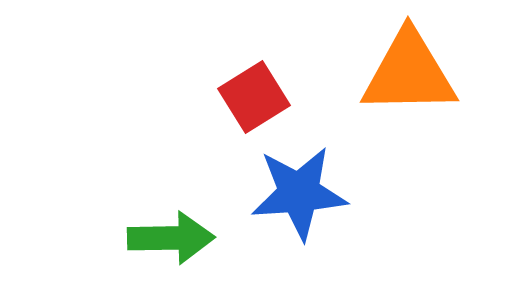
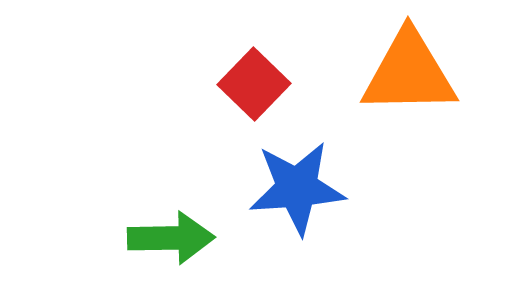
red square: moved 13 px up; rotated 14 degrees counterclockwise
blue star: moved 2 px left, 5 px up
